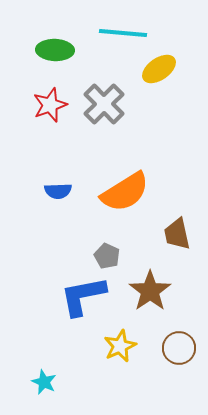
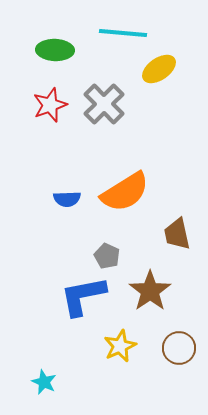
blue semicircle: moved 9 px right, 8 px down
